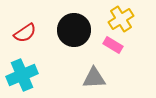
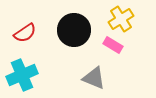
gray triangle: rotated 25 degrees clockwise
